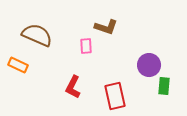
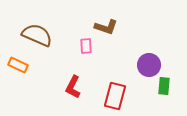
red rectangle: rotated 28 degrees clockwise
